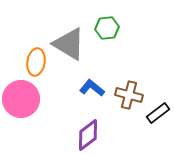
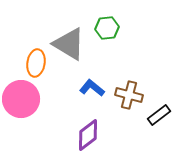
orange ellipse: moved 1 px down
black rectangle: moved 1 px right, 2 px down
